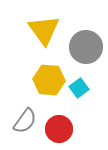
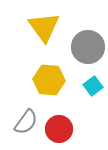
yellow triangle: moved 3 px up
gray circle: moved 2 px right
cyan square: moved 14 px right, 2 px up
gray semicircle: moved 1 px right, 1 px down
